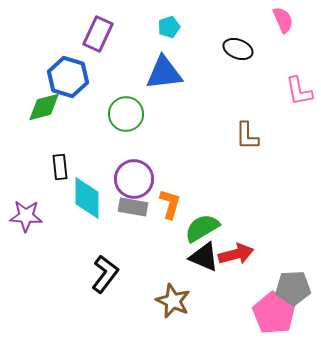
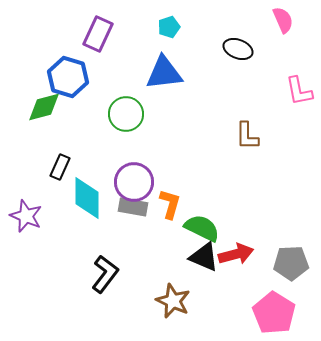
black rectangle: rotated 30 degrees clockwise
purple circle: moved 3 px down
purple star: rotated 20 degrees clockwise
green semicircle: rotated 57 degrees clockwise
gray pentagon: moved 2 px left, 25 px up
